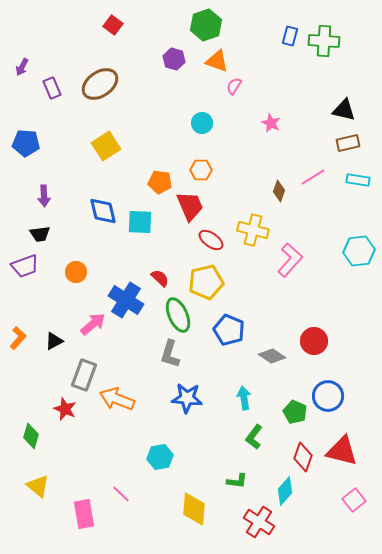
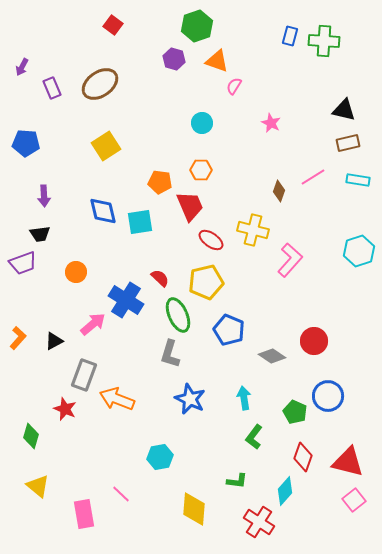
green hexagon at (206, 25): moved 9 px left, 1 px down
cyan square at (140, 222): rotated 12 degrees counterclockwise
cyan hexagon at (359, 251): rotated 12 degrees counterclockwise
purple trapezoid at (25, 266): moved 2 px left, 3 px up
blue star at (187, 398): moved 3 px right, 1 px down; rotated 20 degrees clockwise
red triangle at (342, 451): moved 6 px right, 11 px down
